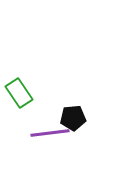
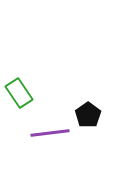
black pentagon: moved 15 px right, 3 px up; rotated 30 degrees counterclockwise
